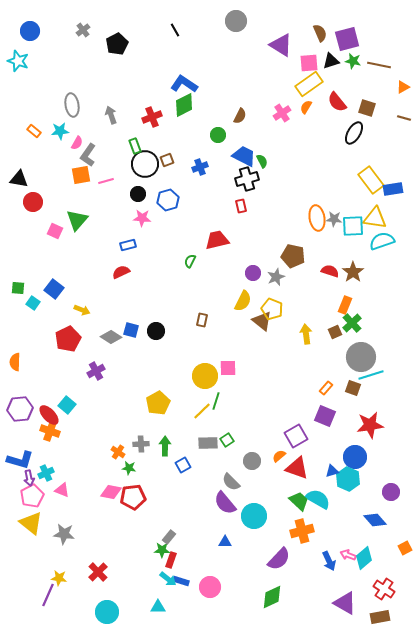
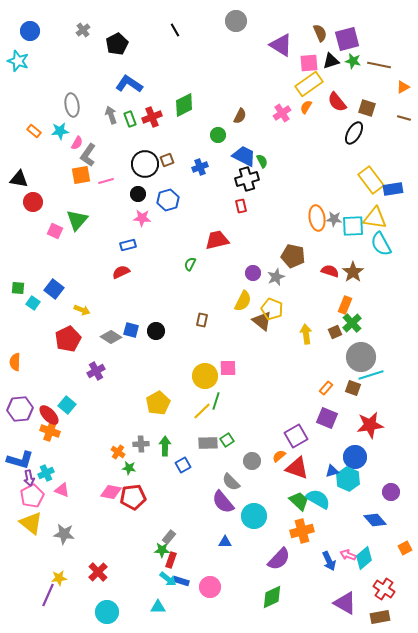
blue L-shape at (184, 84): moved 55 px left
green rectangle at (135, 146): moved 5 px left, 27 px up
cyan semicircle at (382, 241): moved 1 px left, 3 px down; rotated 100 degrees counterclockwise
green semicircle at (190, 261): moved 3 px down
purple square at (325, 416): moved 2 px right, 2 px down
purple semicircle at (225, 503): moved 2 px left, 1 px up
yellow star at (59, 578): rotated 14 degrees counterclockwise
